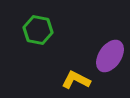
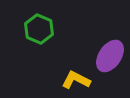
green hexagon: moved 1 px right, 1 px up; rotated 12 degrees clockwise
